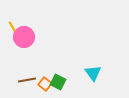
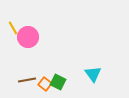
pink circle: moved 4 px right
cyan triangle: moved 1 px down
